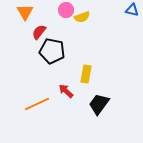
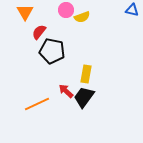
black trapezoid: moved 15 px left, 7 px up
